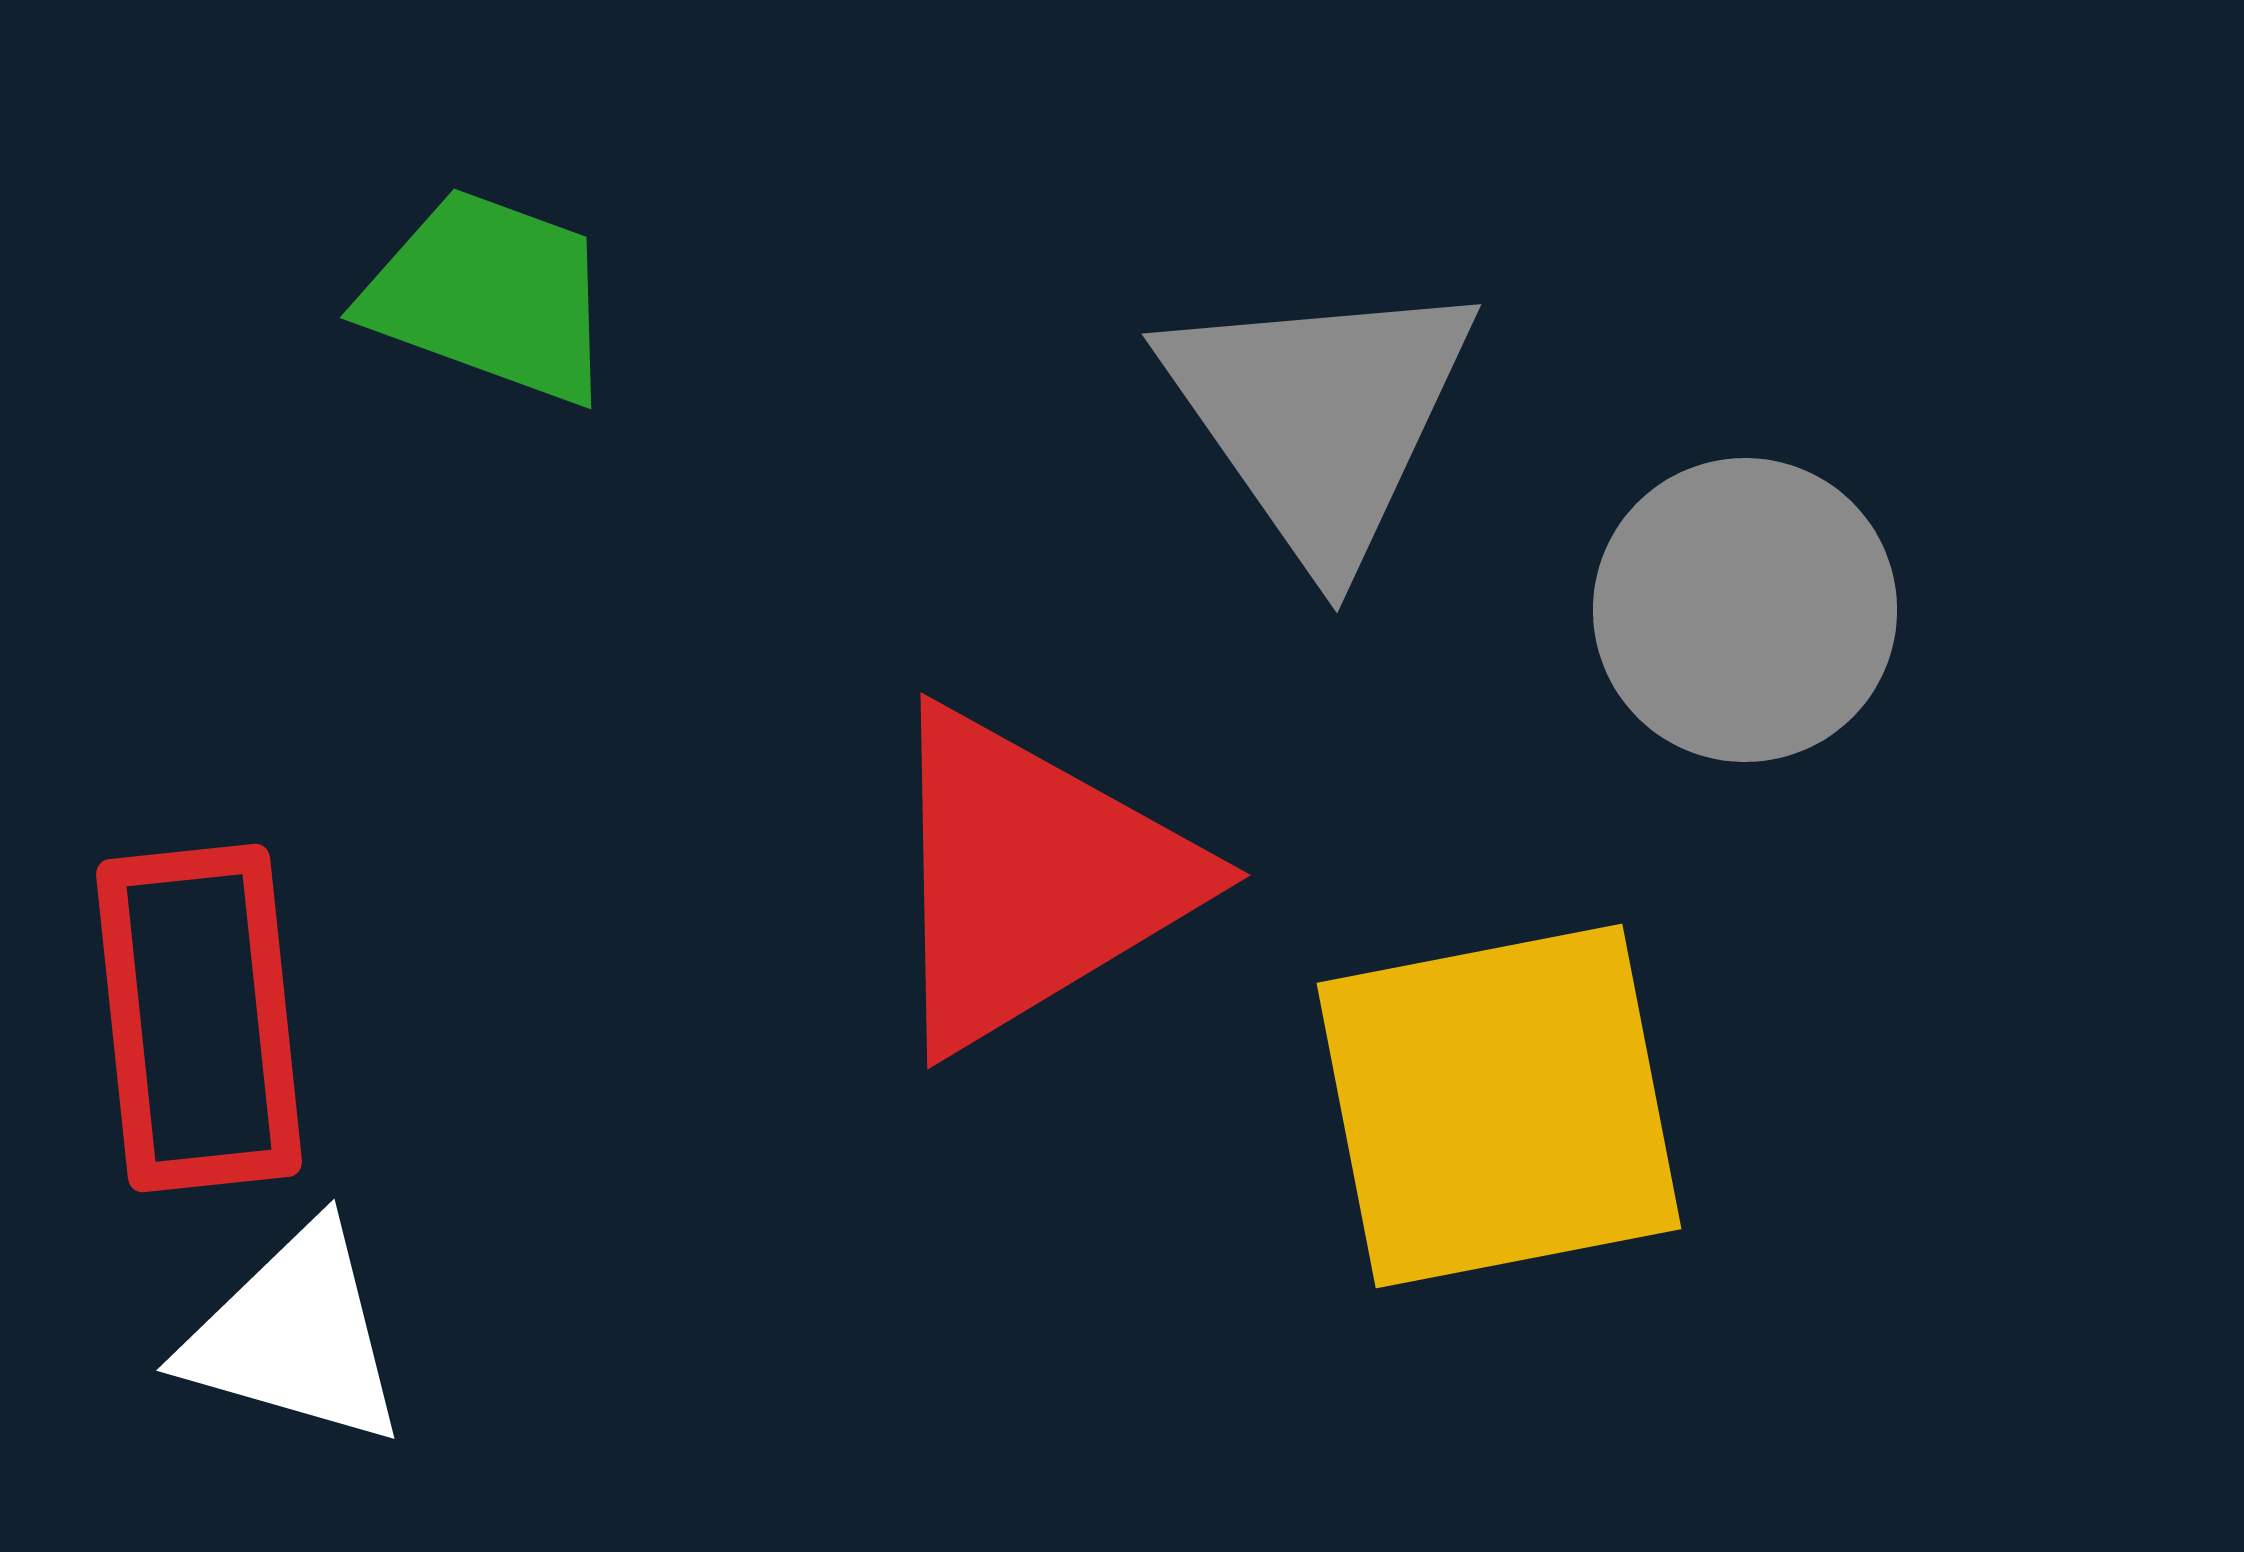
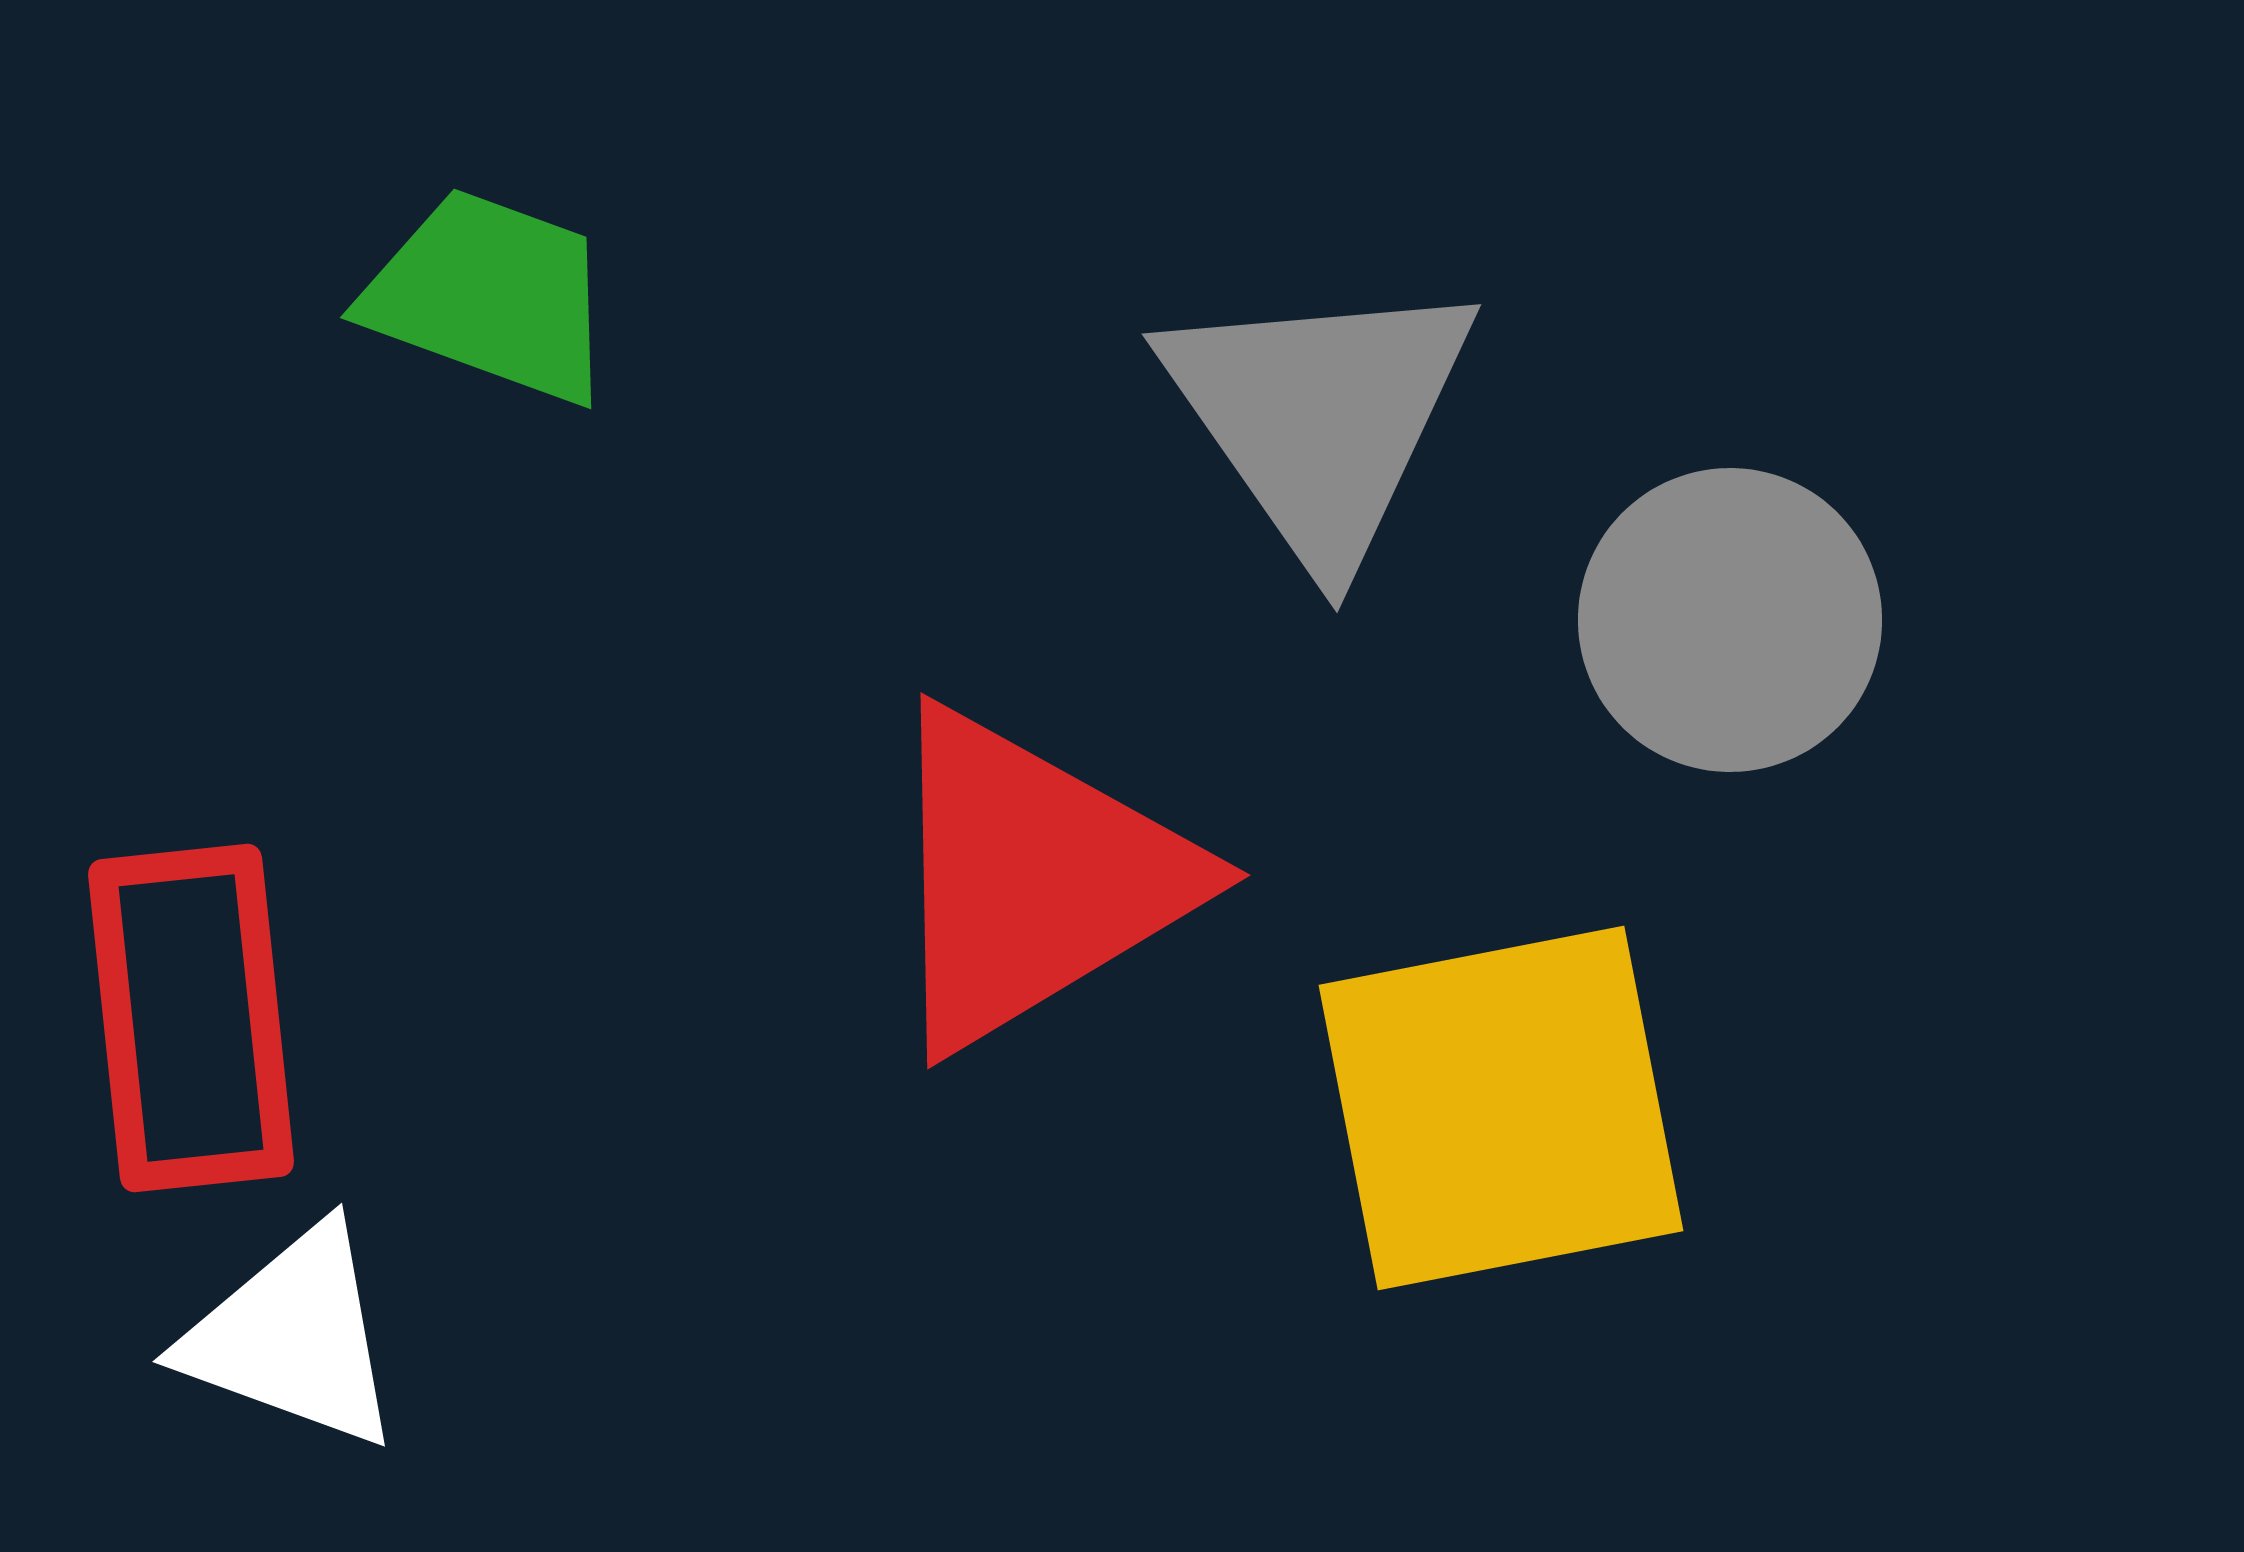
gray circle: moved 15 px left, 10 px down
red rectangle: moved 8 px left
yellow square: moved 2 px right, 2 px down
white triangle: moved 2 px left, 1 px down; rotated 4 degrees clockwise
